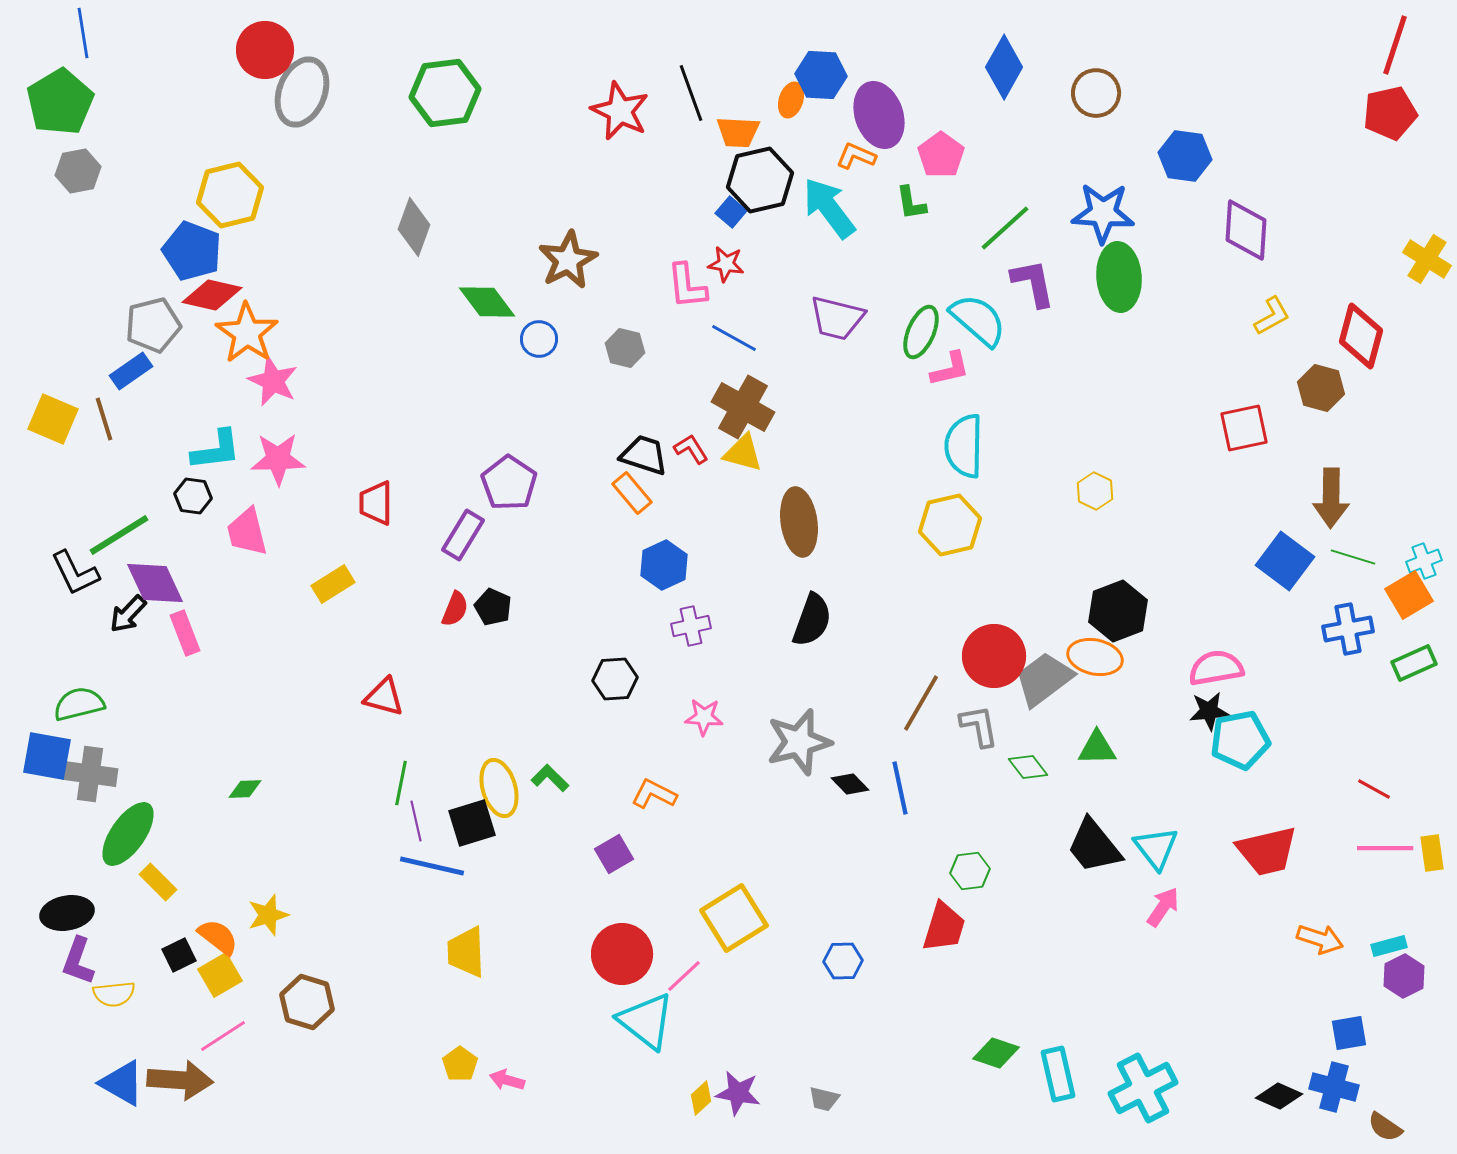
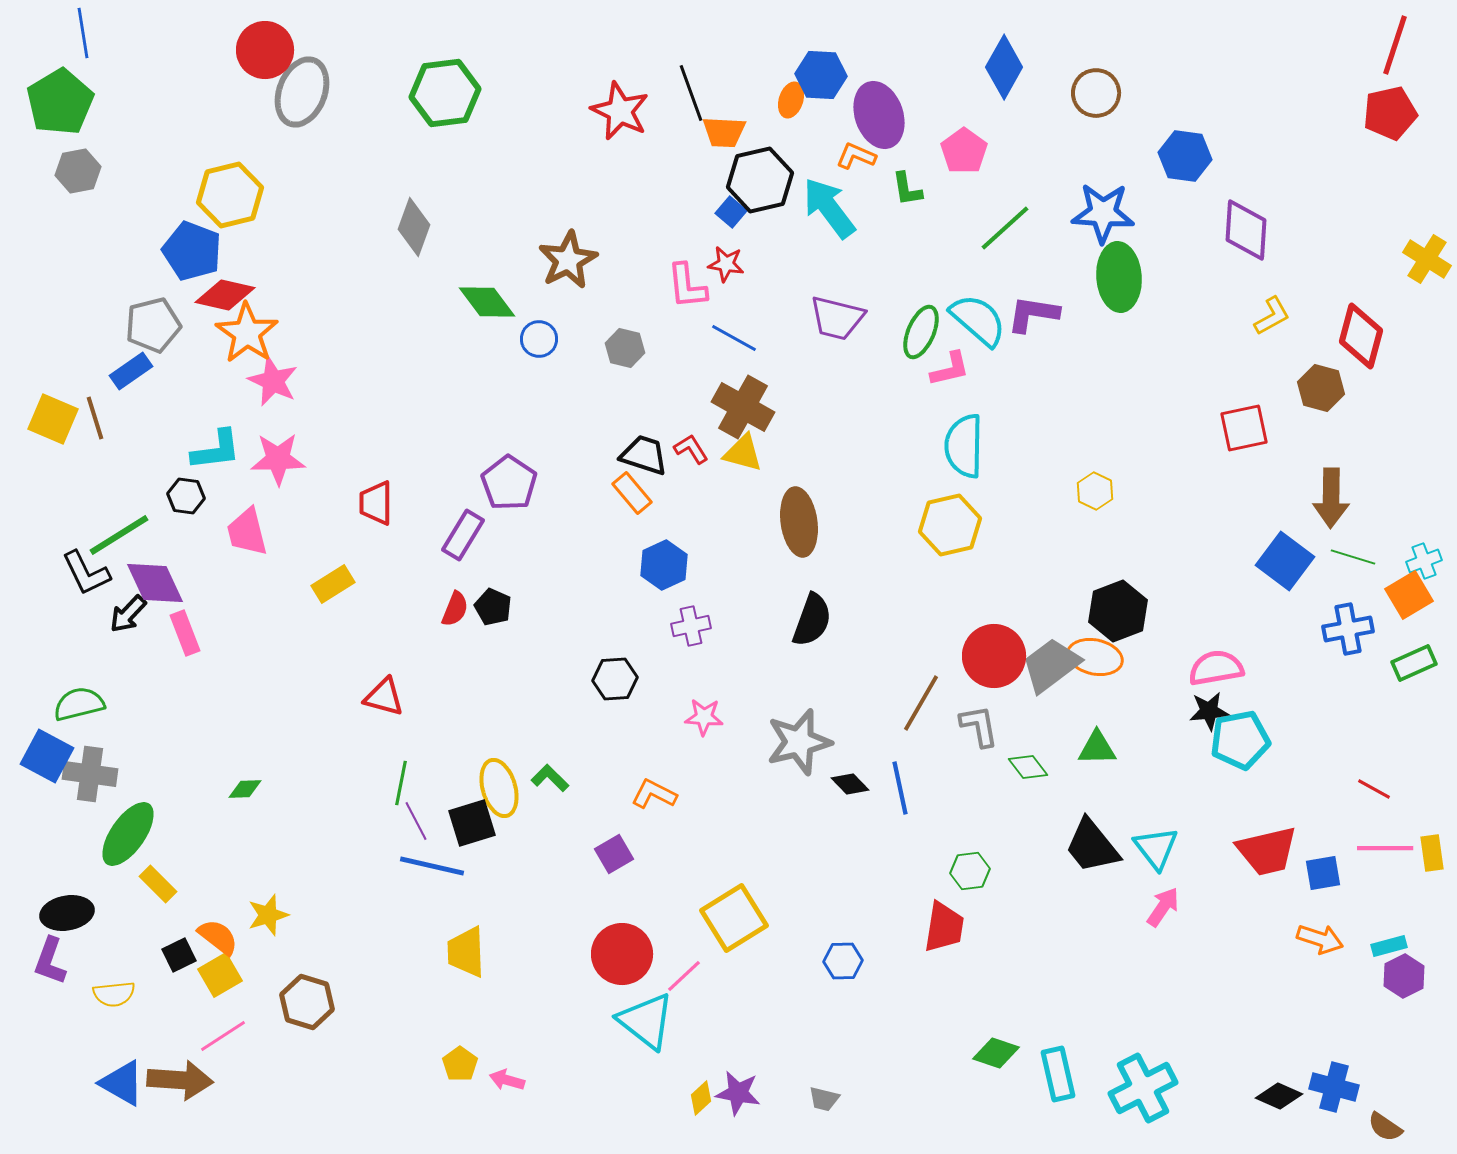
orange trapezoid at (738, 132): moved 14 px left
pink pentagon at (941, 155): moved 23 px right, 4 px up
green L-shape at (911, 203): moved 4 px left, 14 px up
purple L-shape at (1033, 283): moved 31 px down; rotated 70 degrees counterclockwise
red diamond at (212, 295): moved 13 px right
brown line at (104, 419): moved 9 px left, 1 px up
black hexagon at (193, 496): moved 7 px left
black L-shape at (75, 573): moved 11 px right
gray trapezoid at (1044, 679): moved 7 px right, 14 px up
blue square at (47, 756): rotated 18 degrees clockwise
purple line at (416, 821): rotated 15 degrees counterclockwise
black trapezoid at (1094, 846): moved 2 px left
yellow rectangle at (158, 882): moved 2 px down
red trapezoid at (944, 927): rotated 8 degrees counterclockwise
purple L-shape at (78, 961): moved 28 px left
blue square at (1349, 1033): moved 26 px left, 160 px up
